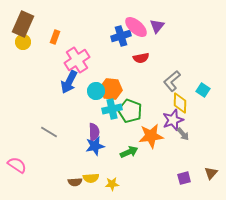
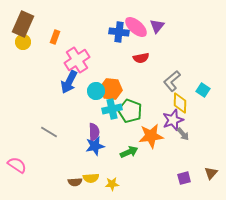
blue cross: moved 2 px left, 4 px up; rotated 24 degrees clockwise
